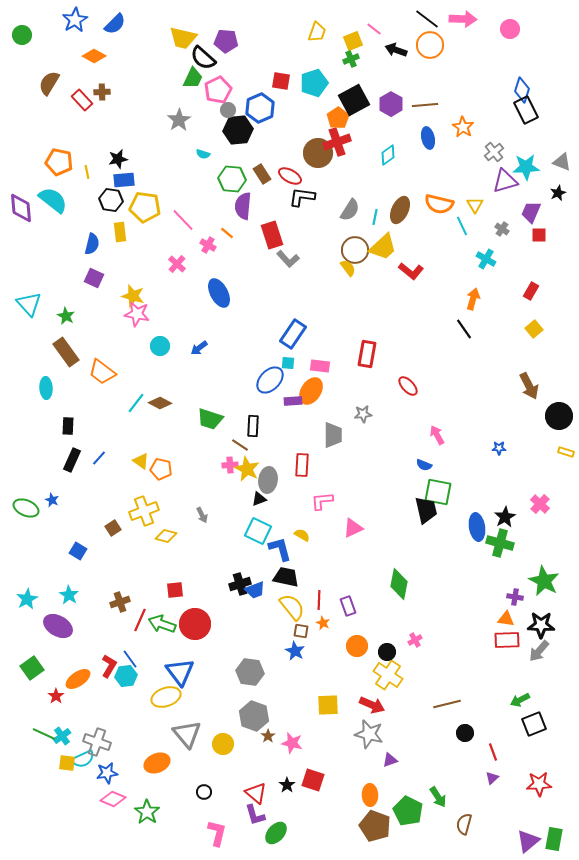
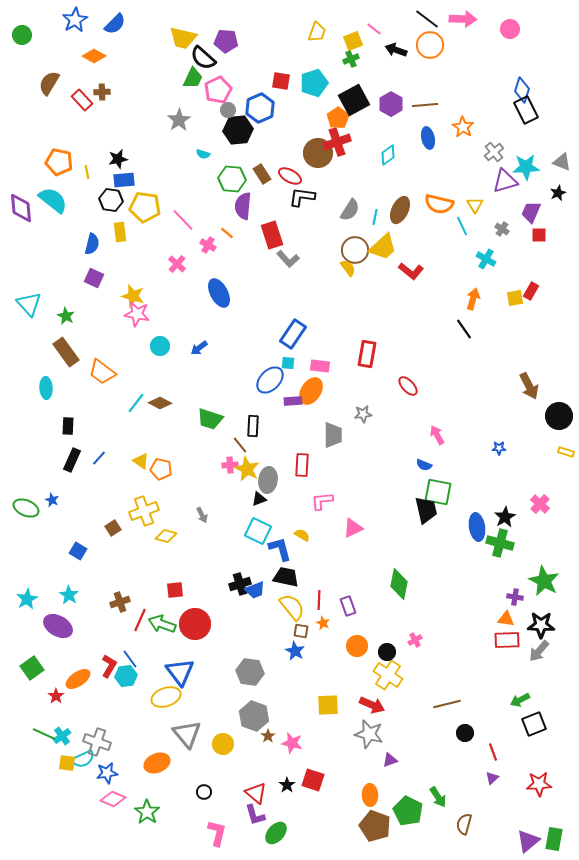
yellow square at (534, 329): moved 19 px left, 31 px up; rotated 30 degrees clockwise
brown line at (240, 445): rotated 18 degrees clockwise
